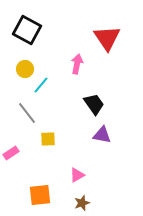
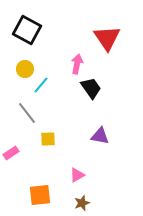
black trapezoid: moved 3 px left, 16 px up
purple triangle: moved 2 px left, 1 px down
